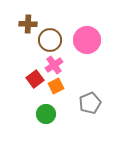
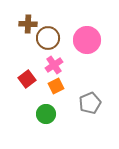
brown circle: moved 2 px left, 2 px up
red square: moved 8 px left
